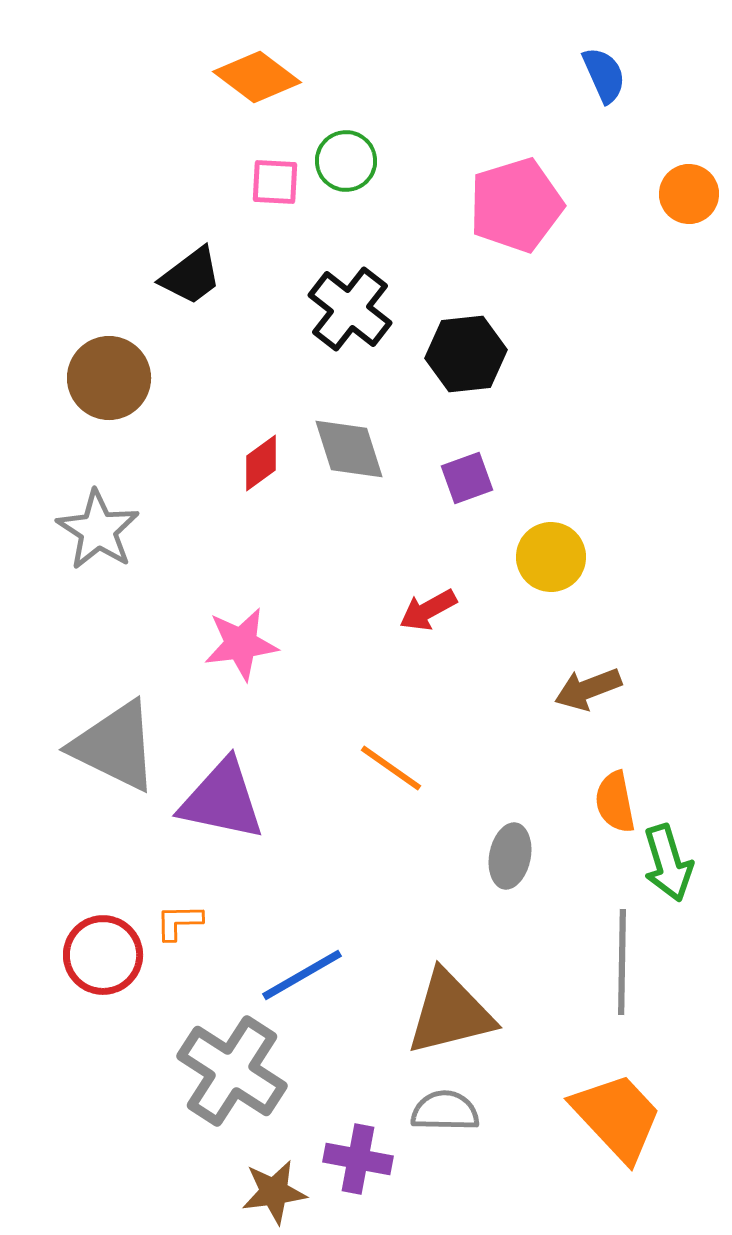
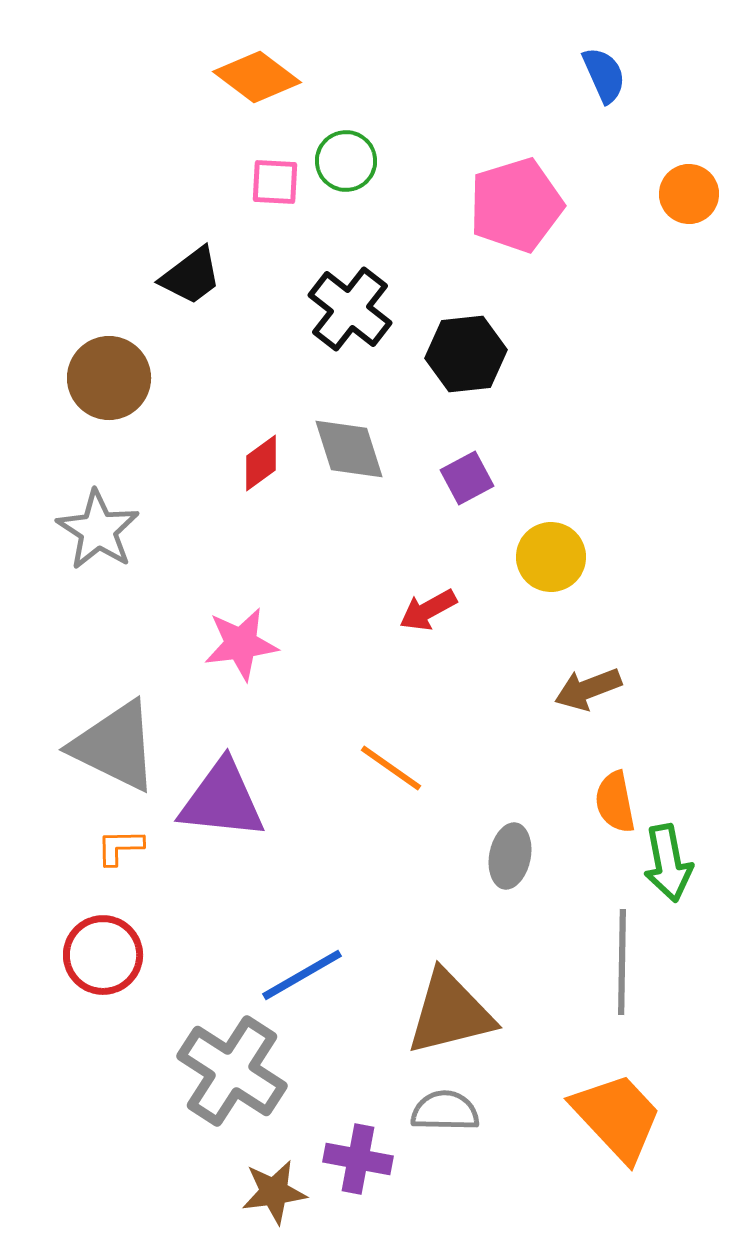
purple square: rotated 8 degrees counterclockwise
purple triangle: rotated 6 degrees counterclockwise
green arrow: rotated 6 degrees clockwise
orange L-shape: moved 59 px left, 75 px up
